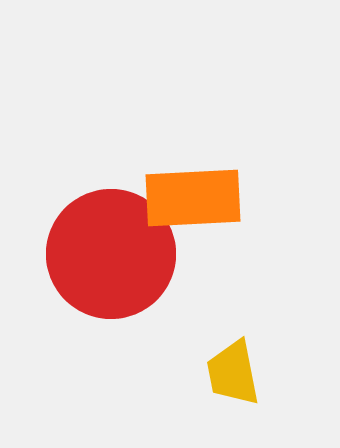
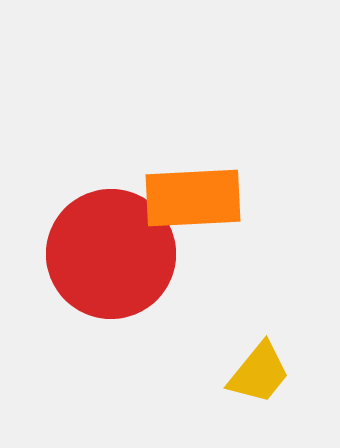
yellow trapezoid: moved 26 px right; rotated 130 degrees counterclockwise
